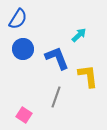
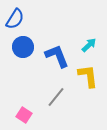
blue semicircle: moved 3 px left
cyan arrow: moved 10 px right, 10 px down
blue circle: moved 2 px up
blue L-shape: moved 2 px up
gray line: rotated 20 degrees clockwise
